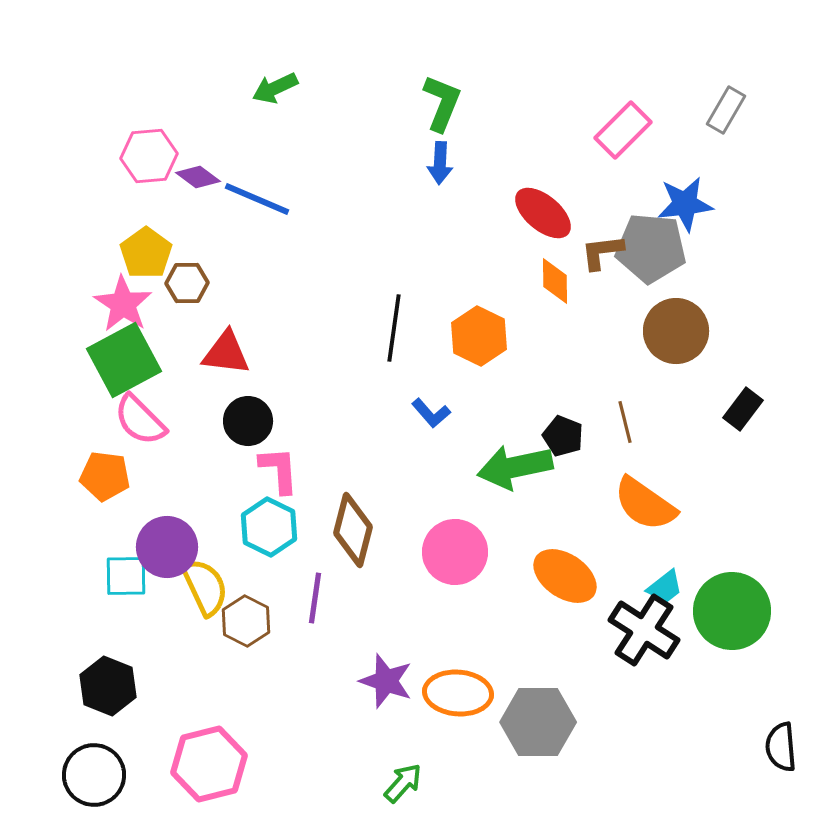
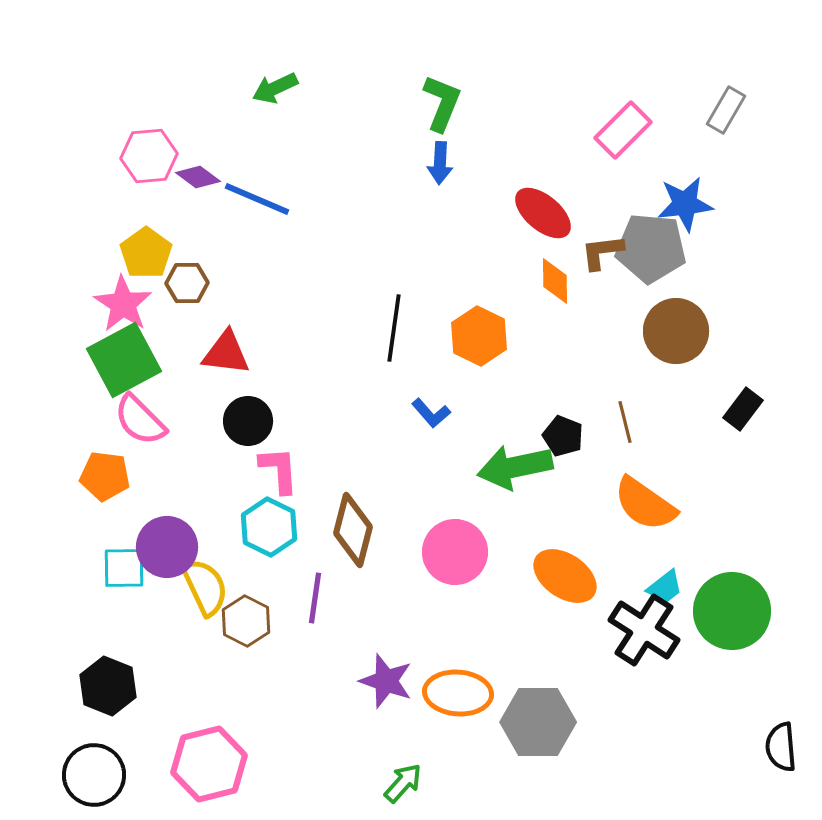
cyan square at (126, 576): moved 2 px left, 8 px up
